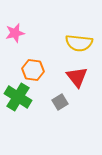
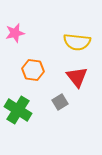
yellow semicircle: moved 2 px left, 1 px up
green cross: moved 13 px down
